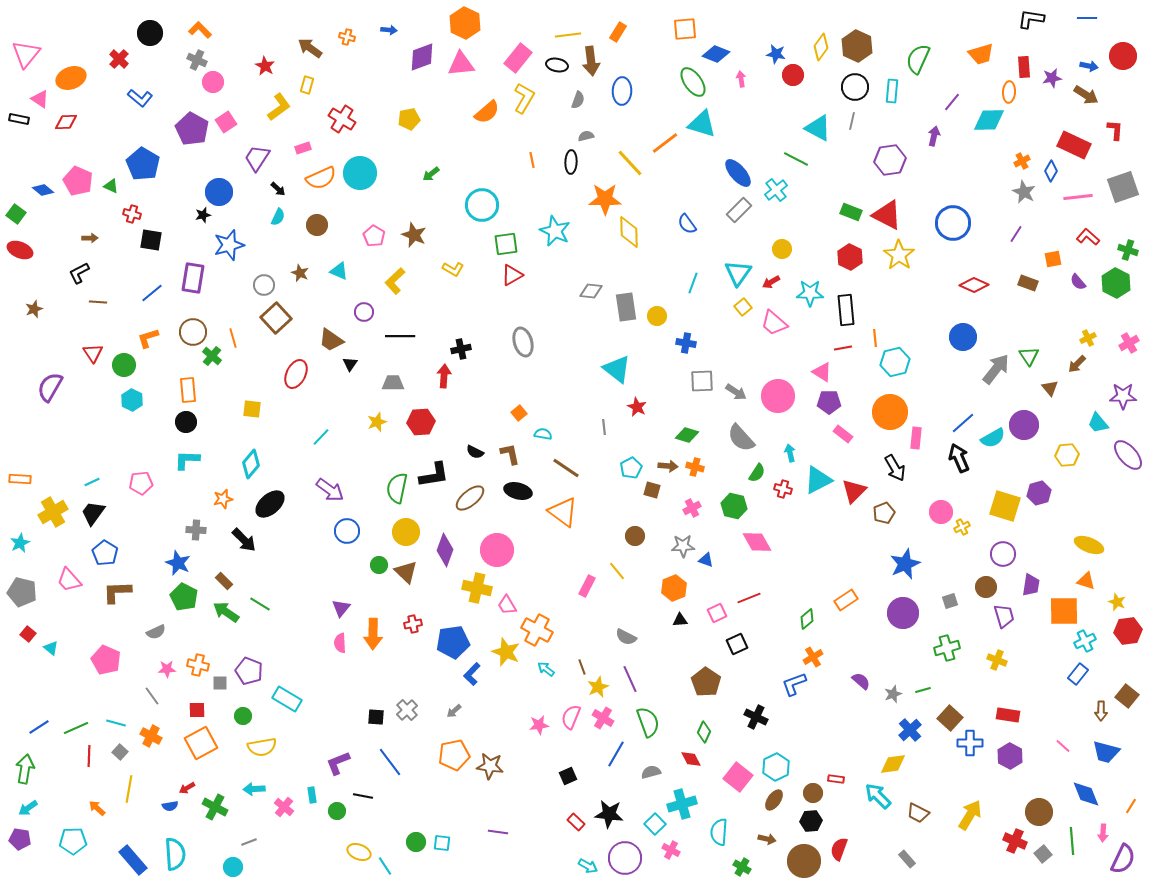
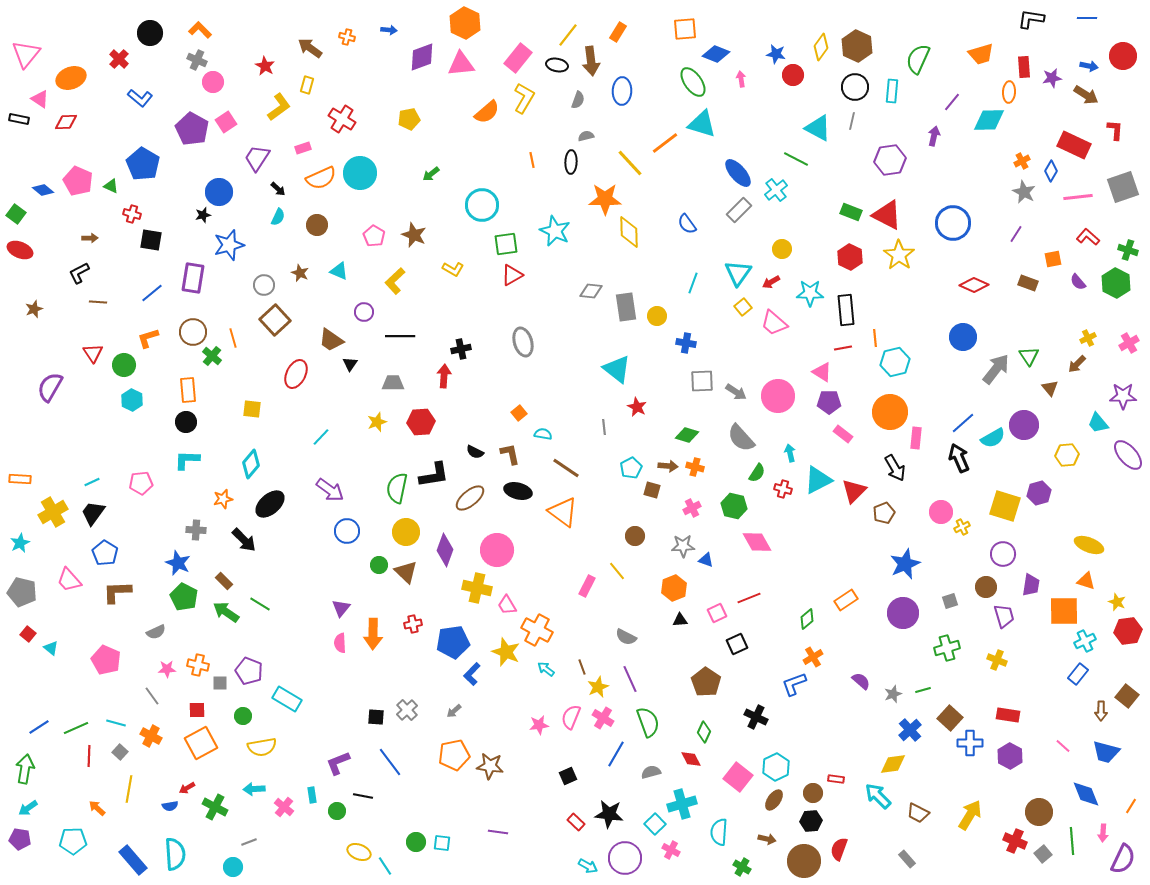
yellow line at (568, 35): rotated 45 degrees counterclockwise
brown square at (276, 318): moved 1 px left, 2 px down
